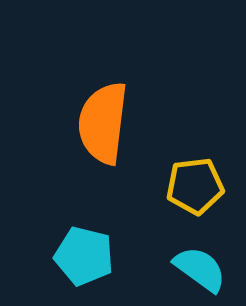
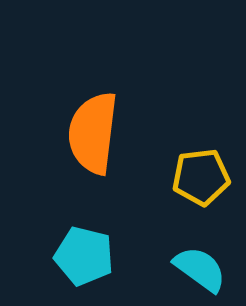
orange semicircle: moved 10 px left, 10 px down
yellow pentagon: moved 6 px right, 9 px up
